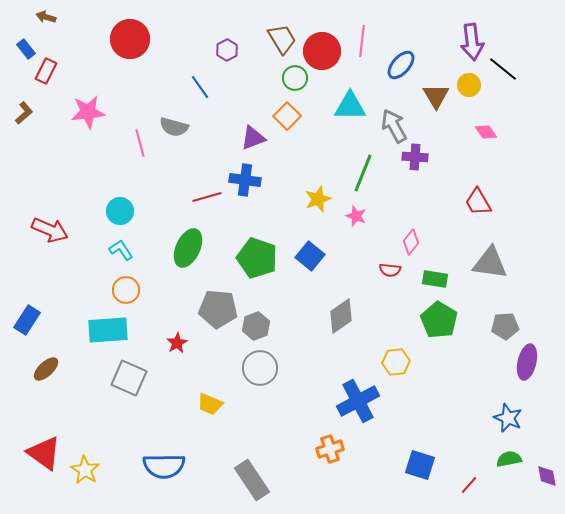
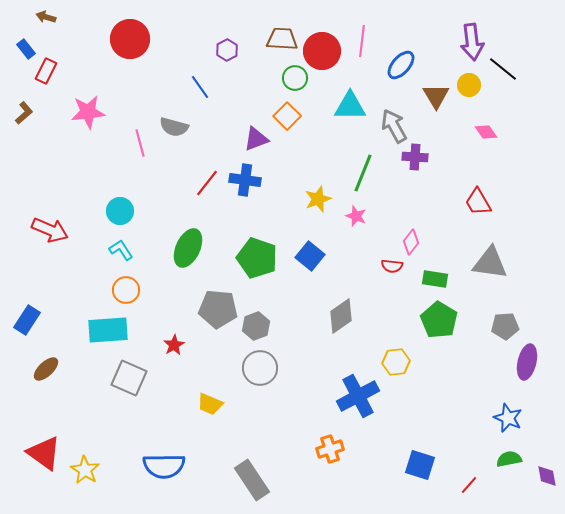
brown trapezoid at (282, 39): rotated 56 degrees counterclockwise
purple triangle at (253, 138): moved 3 px right, 1 px down
red line at (207, 197): moved 14 px up; rotated 36 degrees counterclockwise
red semicircle at (390, 270): moved 2 px right, 4 px up
red star at (177, 343): moved 3 px left, 2 px down
blue cross at (358, 401): moved 5 px up
